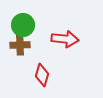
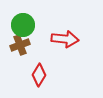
brown cross: rotated 18 degrees counterclockwise
red diamond: moved 3 px left; rotated 15 degrees clockwise
